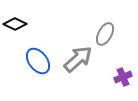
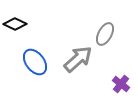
blue ellipse: moved 3 px left, 1 px down
purple cross: moved 2 px left, 7 px down; rotated 30 degrees counterclockwise
